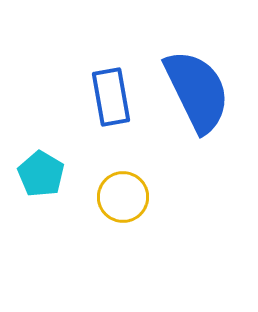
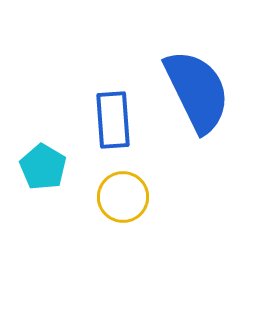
blue rectangle: moved 2 px right, 23 px down; rotated 6 degrees clockwise
cyan pentagon: moved 2 px right, 7 px up
